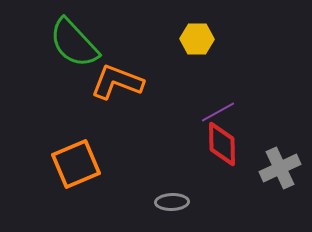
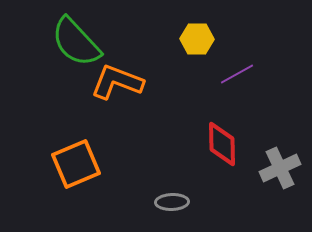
green semicircle: moved 2 px right, 1 px up
purple line: moved 19 px right, 38 px up
